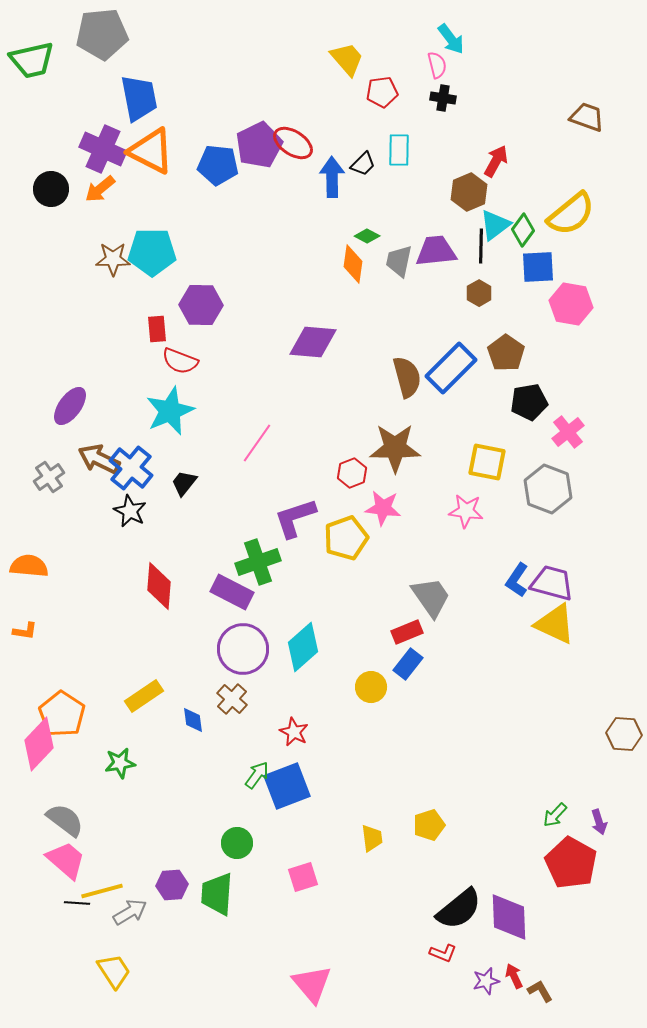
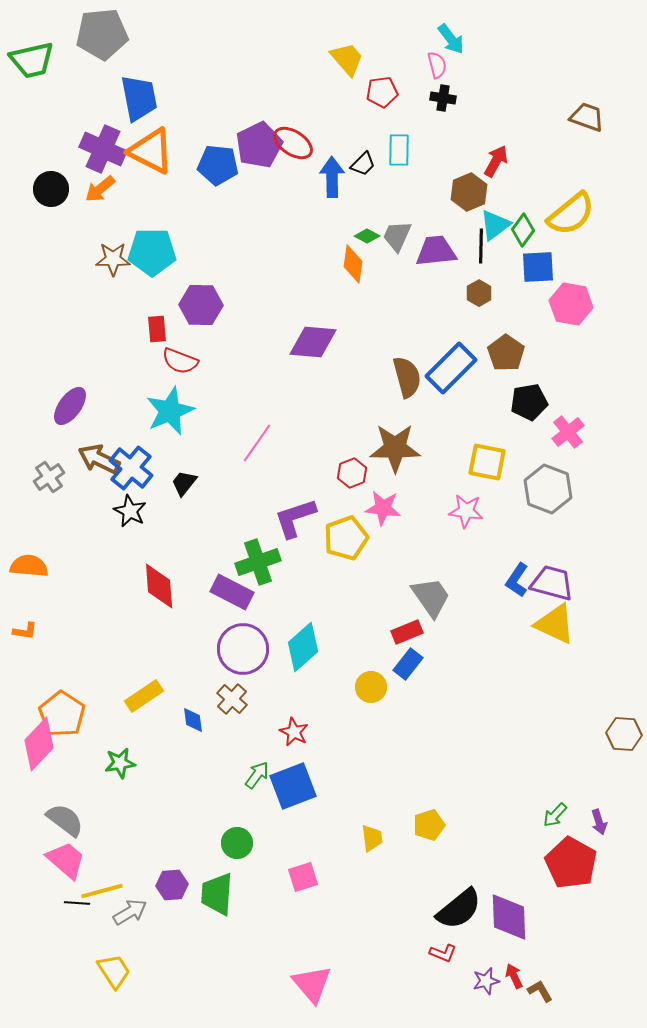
gray trapezoid at (399, 261): moved 2 px left, 25 px up; rotated 12 degrees clockwise
red diamond at (159, 586): rotated 9 degrees counterclockwise
blue square at (287, 786): moved 6 px right
